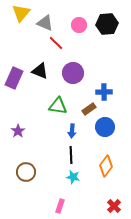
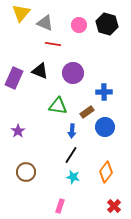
black hexagon: rotated 20 degrees clockwise
red line: moved 3 px left, 1 px down; rotated 35 degrees counterclockwise
brown rectangle: moved 2 px left, 3 px down
black line: rotated 36 degrees clockwise
orange diamond: moved 6 px down
